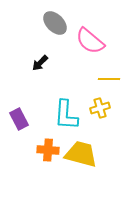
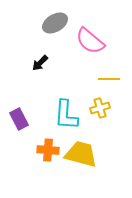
gray ellipse: rotated 75 degrees counterclockwise
